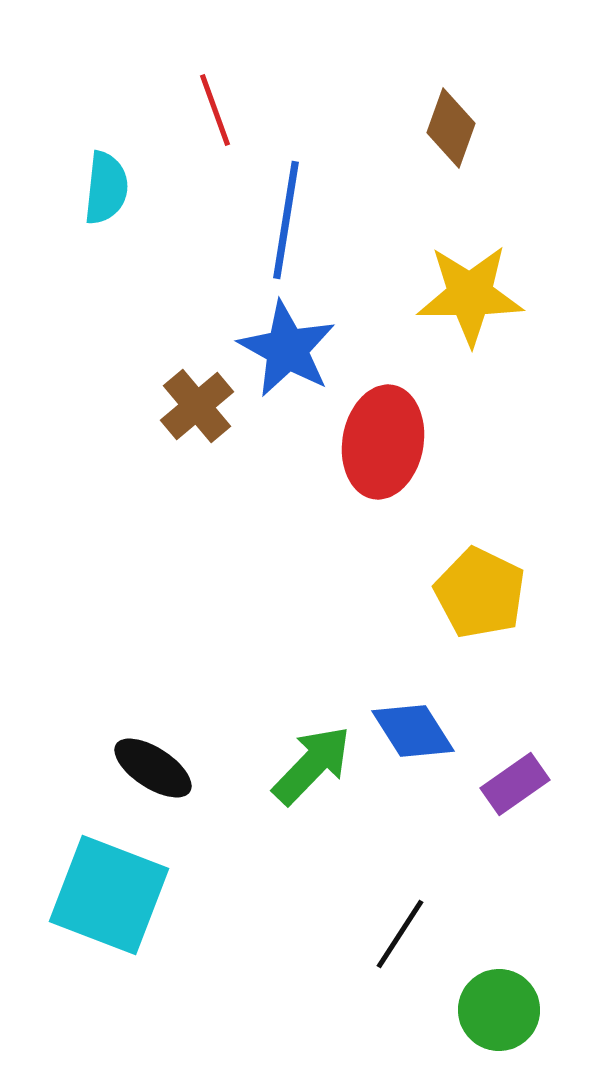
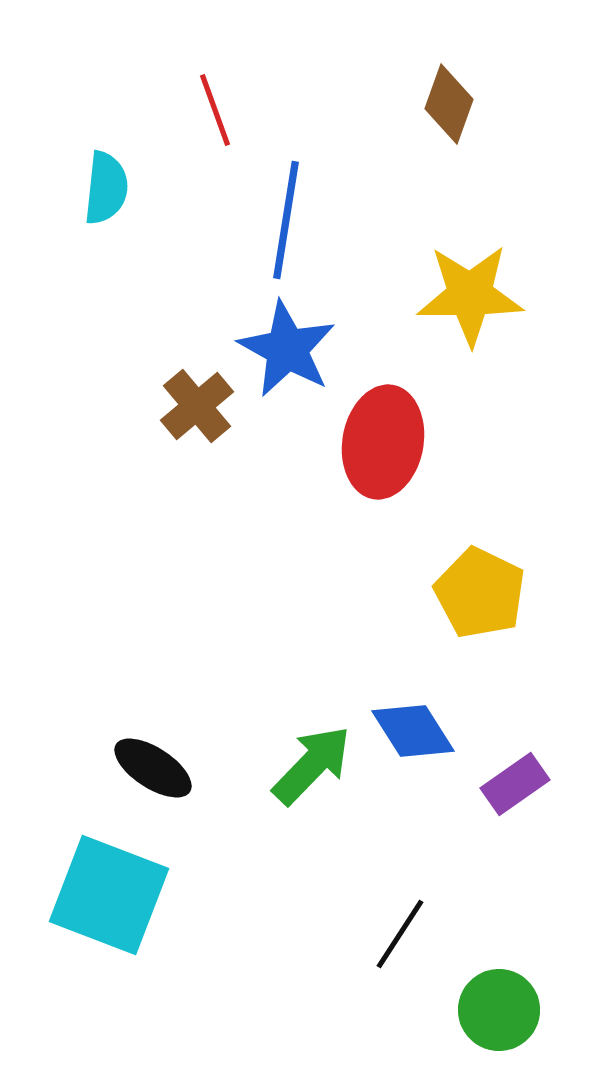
brown diamond: moved 2 px left, 24 px up
